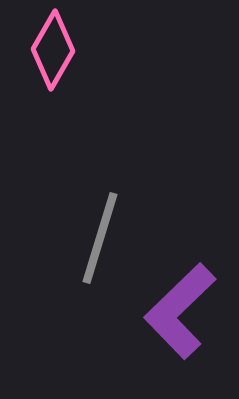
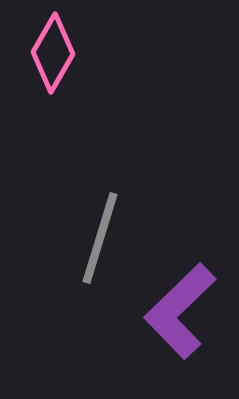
pink diamond: moved 3 px down
